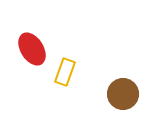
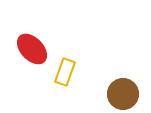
red ellipse: rotated 12 degrees counterclockwise
